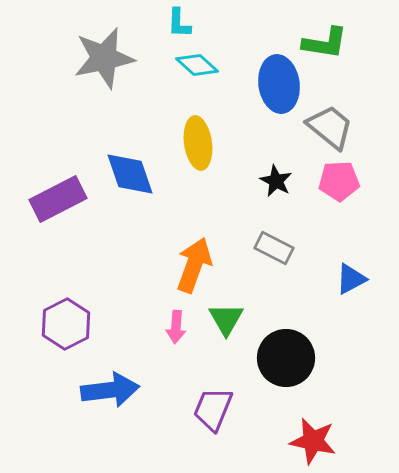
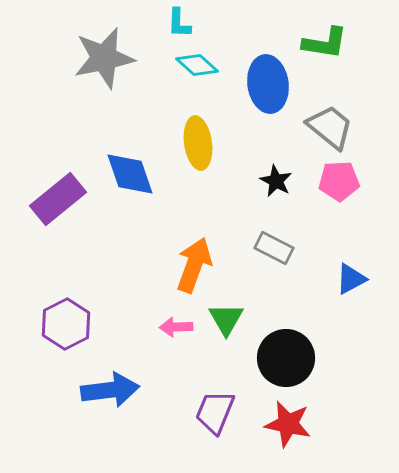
blue ellipse: moved 11 px left
purple rectangle: rotated 12 degrees counterclockwise
pink arrow: rotated 84 degrees clockwise
purple trapezoid: moved 2 px right, 3 px down
red star: moved 25 px left, 17 px up
